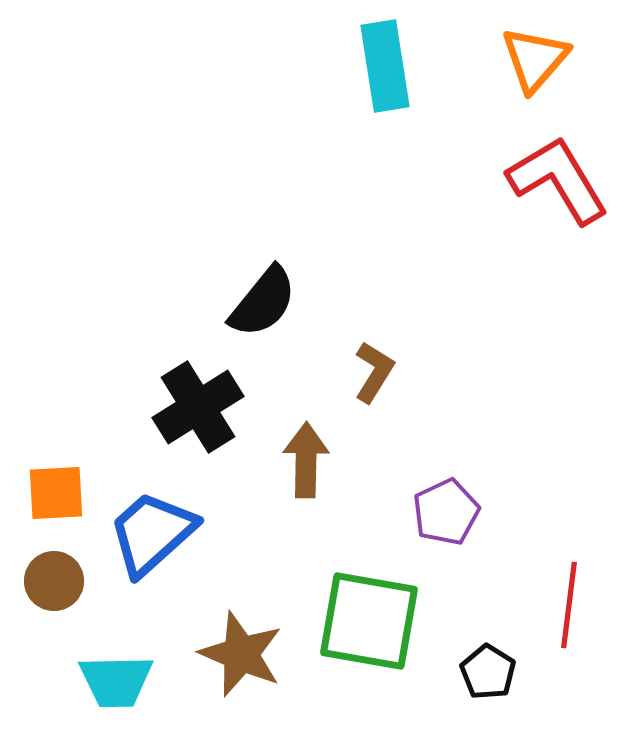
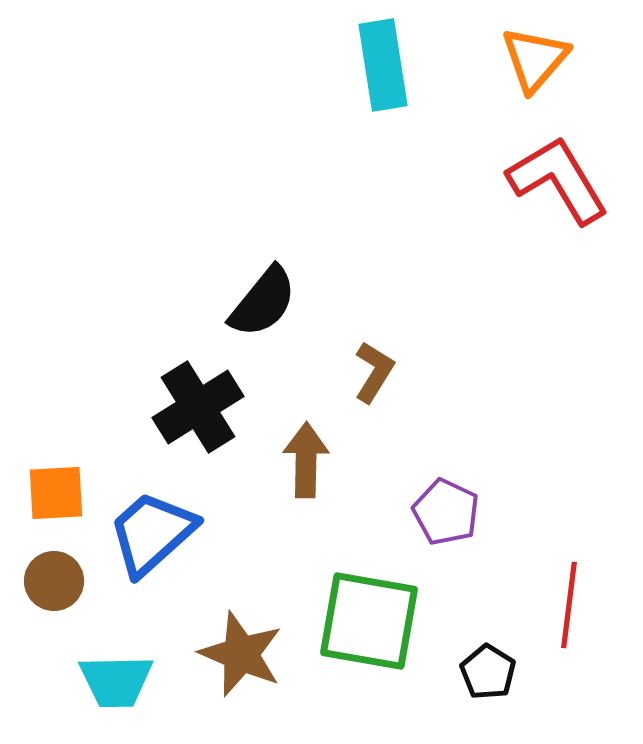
cyan rectangle: moved 2 px left, 1 px up
purple pentagon: rotated 22 degrees counterclockwise
